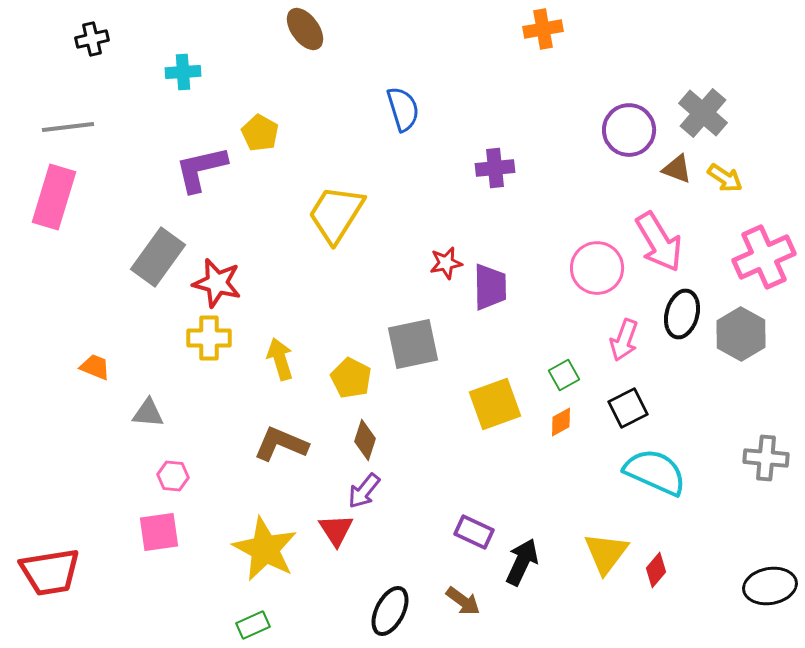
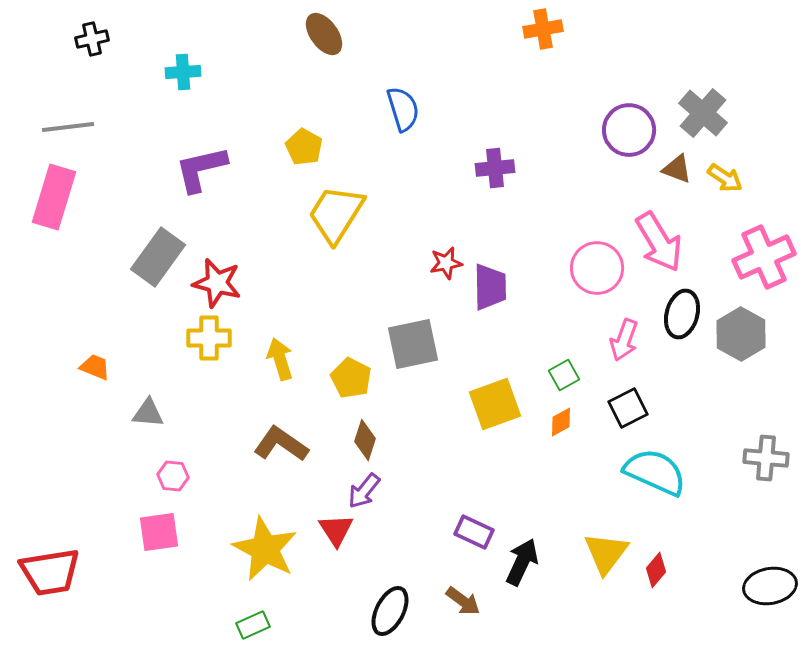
brown ellipse at (305, 29): moved 19 px right, 5 px down
yellow pentagon at (260, 133): moved 44 px right, 14 px down
brown L-shape at (281, 444): rotated 12 degrees clockwise
